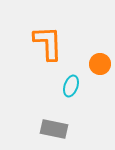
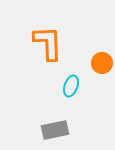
orange circle: moved 2 px right, 1 px up
gray rectangle: moved 1 px right, 1 px down; rotated 24 degrees counterclockwise
